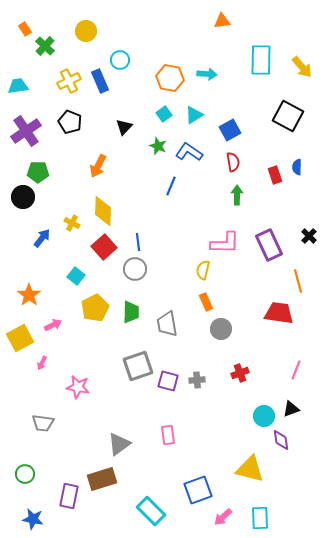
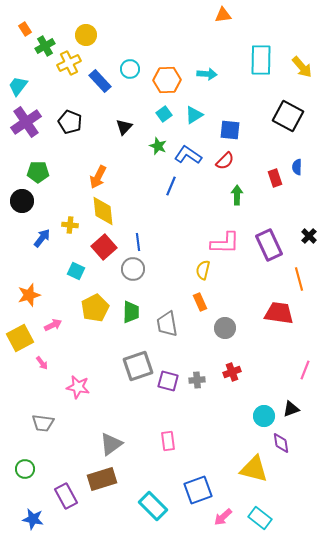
orange triangle at (222, 21): moved 1 px right, 6 px up
yellow circle at (86, 31): moved 4 px down
green cross at (45, 46): rotated 18 degrees clockwise
cyan circle at (120, 60): moved 10 px right, 9 px down
orange hexagon at (170, 78): moved 3 px left, 2 px down; rotated 12 degrees counterclockwise
yellow cross at (69, 81): moved 18 px up
blue rectangle at (100, 81): rotated 20 degrees counterclockwise
cyan trapezoid at (18, 86): rotated 45 degrees counterclockwise
blue square at (230, 130): rotated 35 degrees clockwise
purple cross at (26, 131): moved 9 px up
blue L-shape at (189, 152): moved 1 px left, 3 px down
red semicircle at (233, 162): moved 8 px left, 1 px up; rotated 54 degrees clockwise
orange arrow at (98, 166): moved 11 px down
red rectangle at (275, 175): moved 3 px down
black circle at (23, 197): moved 1 px left, 4 px down
yellow diamond at (103, 211): rotated 8 degrees counterclockwise
yellow cross at (72, 223): moved 2 px left, 2 px down; rotated 21 degrees counterclockwise
gray circle at (135, 269): moved 2 px left
cyan square at (76, 276): moved 5 px up; rotated 12 degrees counterclockwise
orange line at (298, 281): moved 1 px right, 2 px up
orange star at (29, 295): rotated 20 degrees clockwise
orange rectangle at (206, 302): moved 6 px left
gray circle at (221, 329): moved 4 px right, 1 px up
pink arrow at (42, 363): rotated 64 degrees counterclockwise
pink line at (296, 370): moved 9 px right
red cross at (240, 373): moved 8 px left, 1 px up
pink rectangle at (168, 435): moved 6 px down
purple diamond at (281, 440): moved 3 px down
gray triangle at (119, 444): moved 8 px left
yellow triangle at (250, 469): moved 4 px right
green circle at (25, 474): moved 5 px up
purple rectangle at (69, 496): moved 3 px left; rotated 40 degrees counterclockwise
cyan rectangle at (151, 511): moved 2 px right, 5 px up
cyan rectangle at (260, 518): rotated 50 degrees counterclockwise
